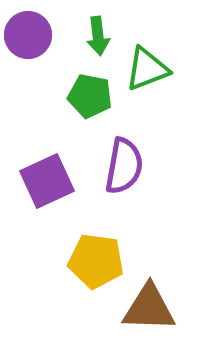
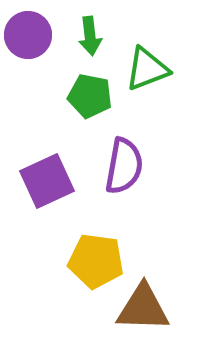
green arrow: moved 8 px left
brown triangle: moved 6 px left
